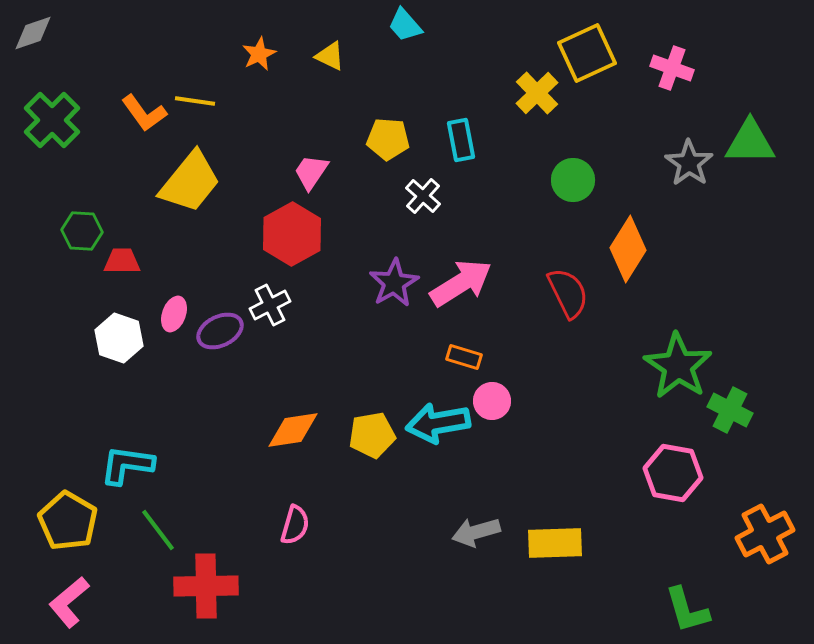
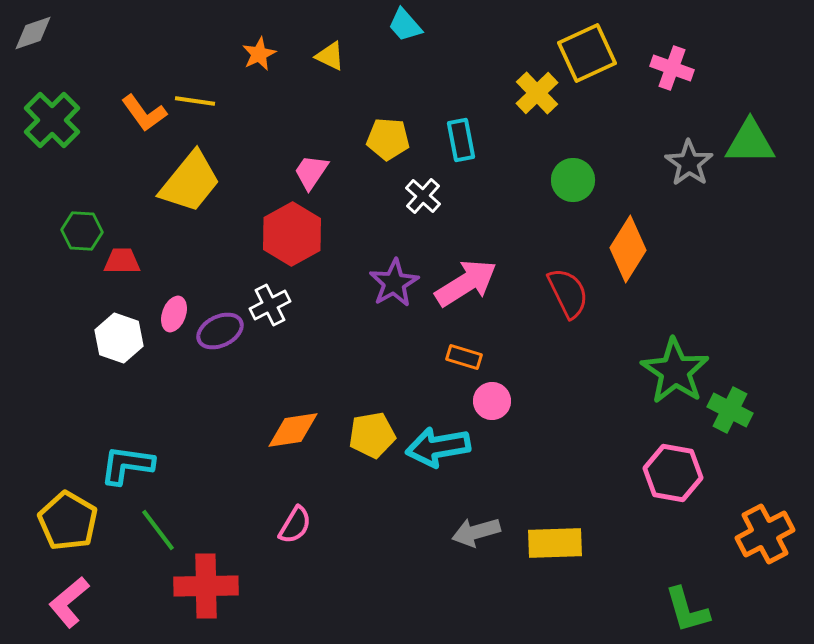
pink arrow at (461, 283): moved 5 px right
green star at (678, 366): moved 3 px left, 5 px down
cyan arrow at (438, 423): moved 24 px down
pink semicircle at (295, 525): rotated 15 degrees clockwise
